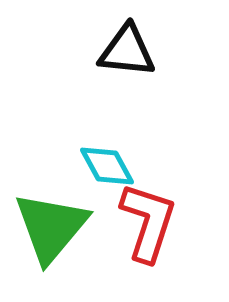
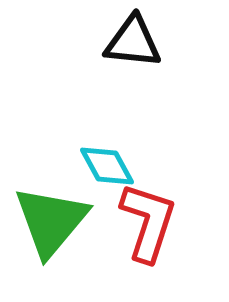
black triangle: moved 6 px right, 9 px up
green triangle: moved 6 px up
